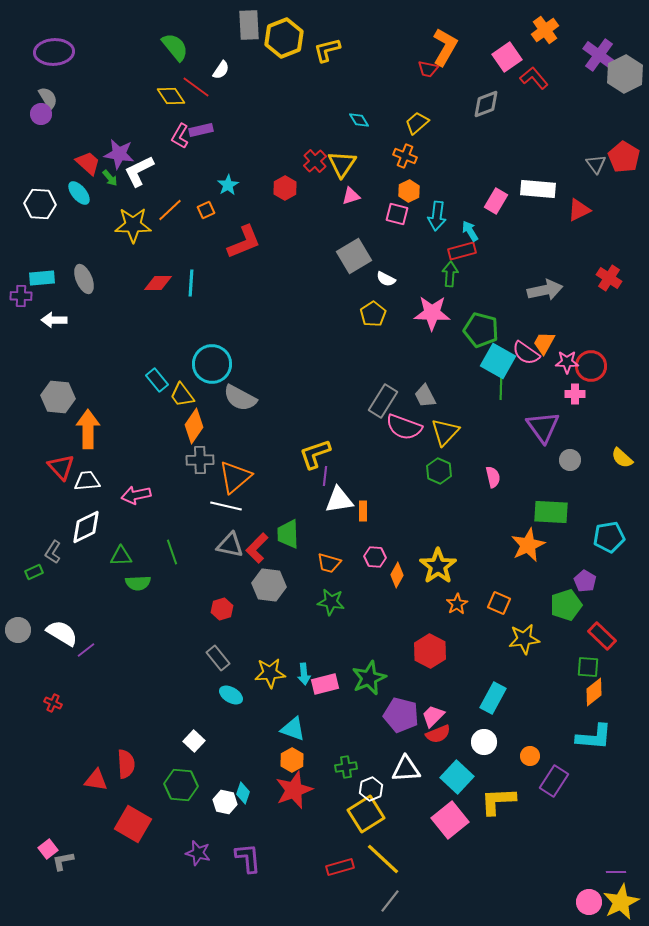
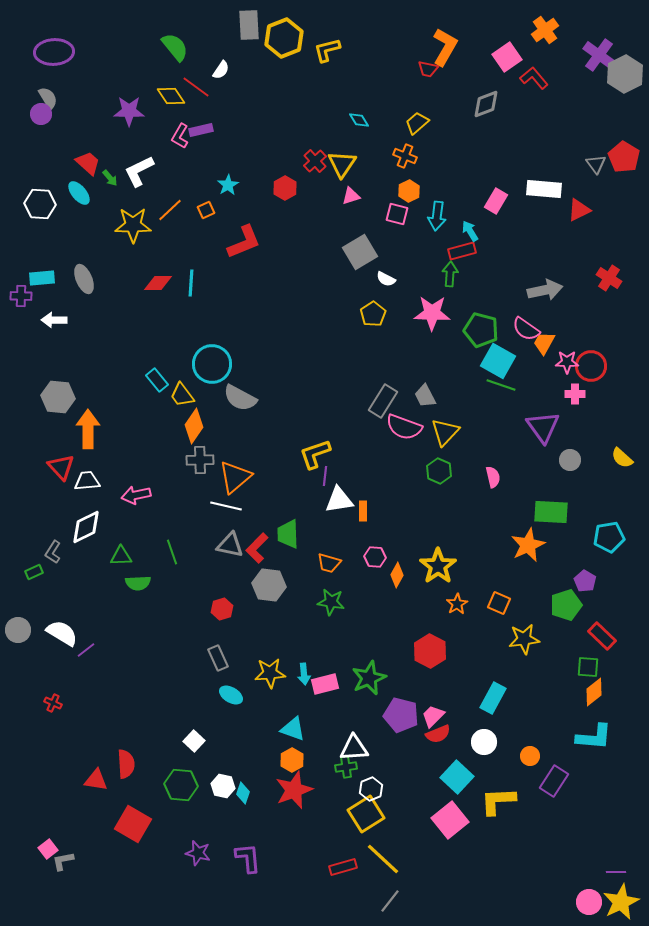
purple star at (119, 154): moved 10 px right, 43 px up; rotated 8 degrees counterclockwise
white rectangle at (538, 189): moved 6 px right
gray square at (354, 256): moved 6 px right, 4 px up
pink semicircle at (526, 353): moved 24 px up
green line at (501, 385): rotated 72 degrees counterclockwise
gray rectangle at (218, 658): rotated 15 degrees clockwise
white triangle at (406, 769): moved 52 px left, 21 px up
white hexagon at (225, 802): moved 2 px left, 16 px up
red rectangle at (340, 867): moved 3 px right
